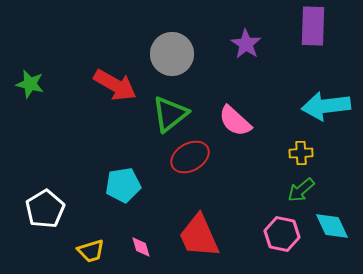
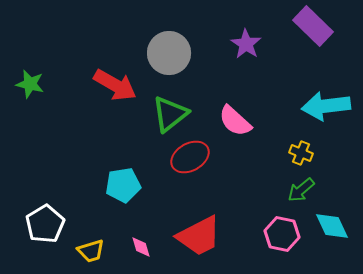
purple rectangle: rotated 48 degrees counterclockwise
gray circle: moved 3 px left, 1 px up
yellow cross: rotated 25 degrees clockwise
white pentagon: moved 15 px down
red trapezoid: rotated 93 degrees counterclockwise
